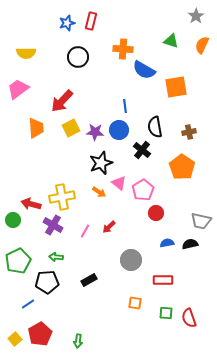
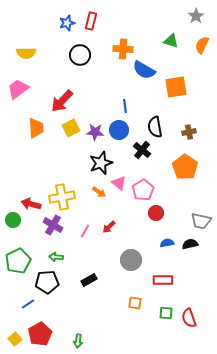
black circle at (78, 57): moved 2 px right, 2 px up
orange pentagon at (182, 167): moved 3 px right
